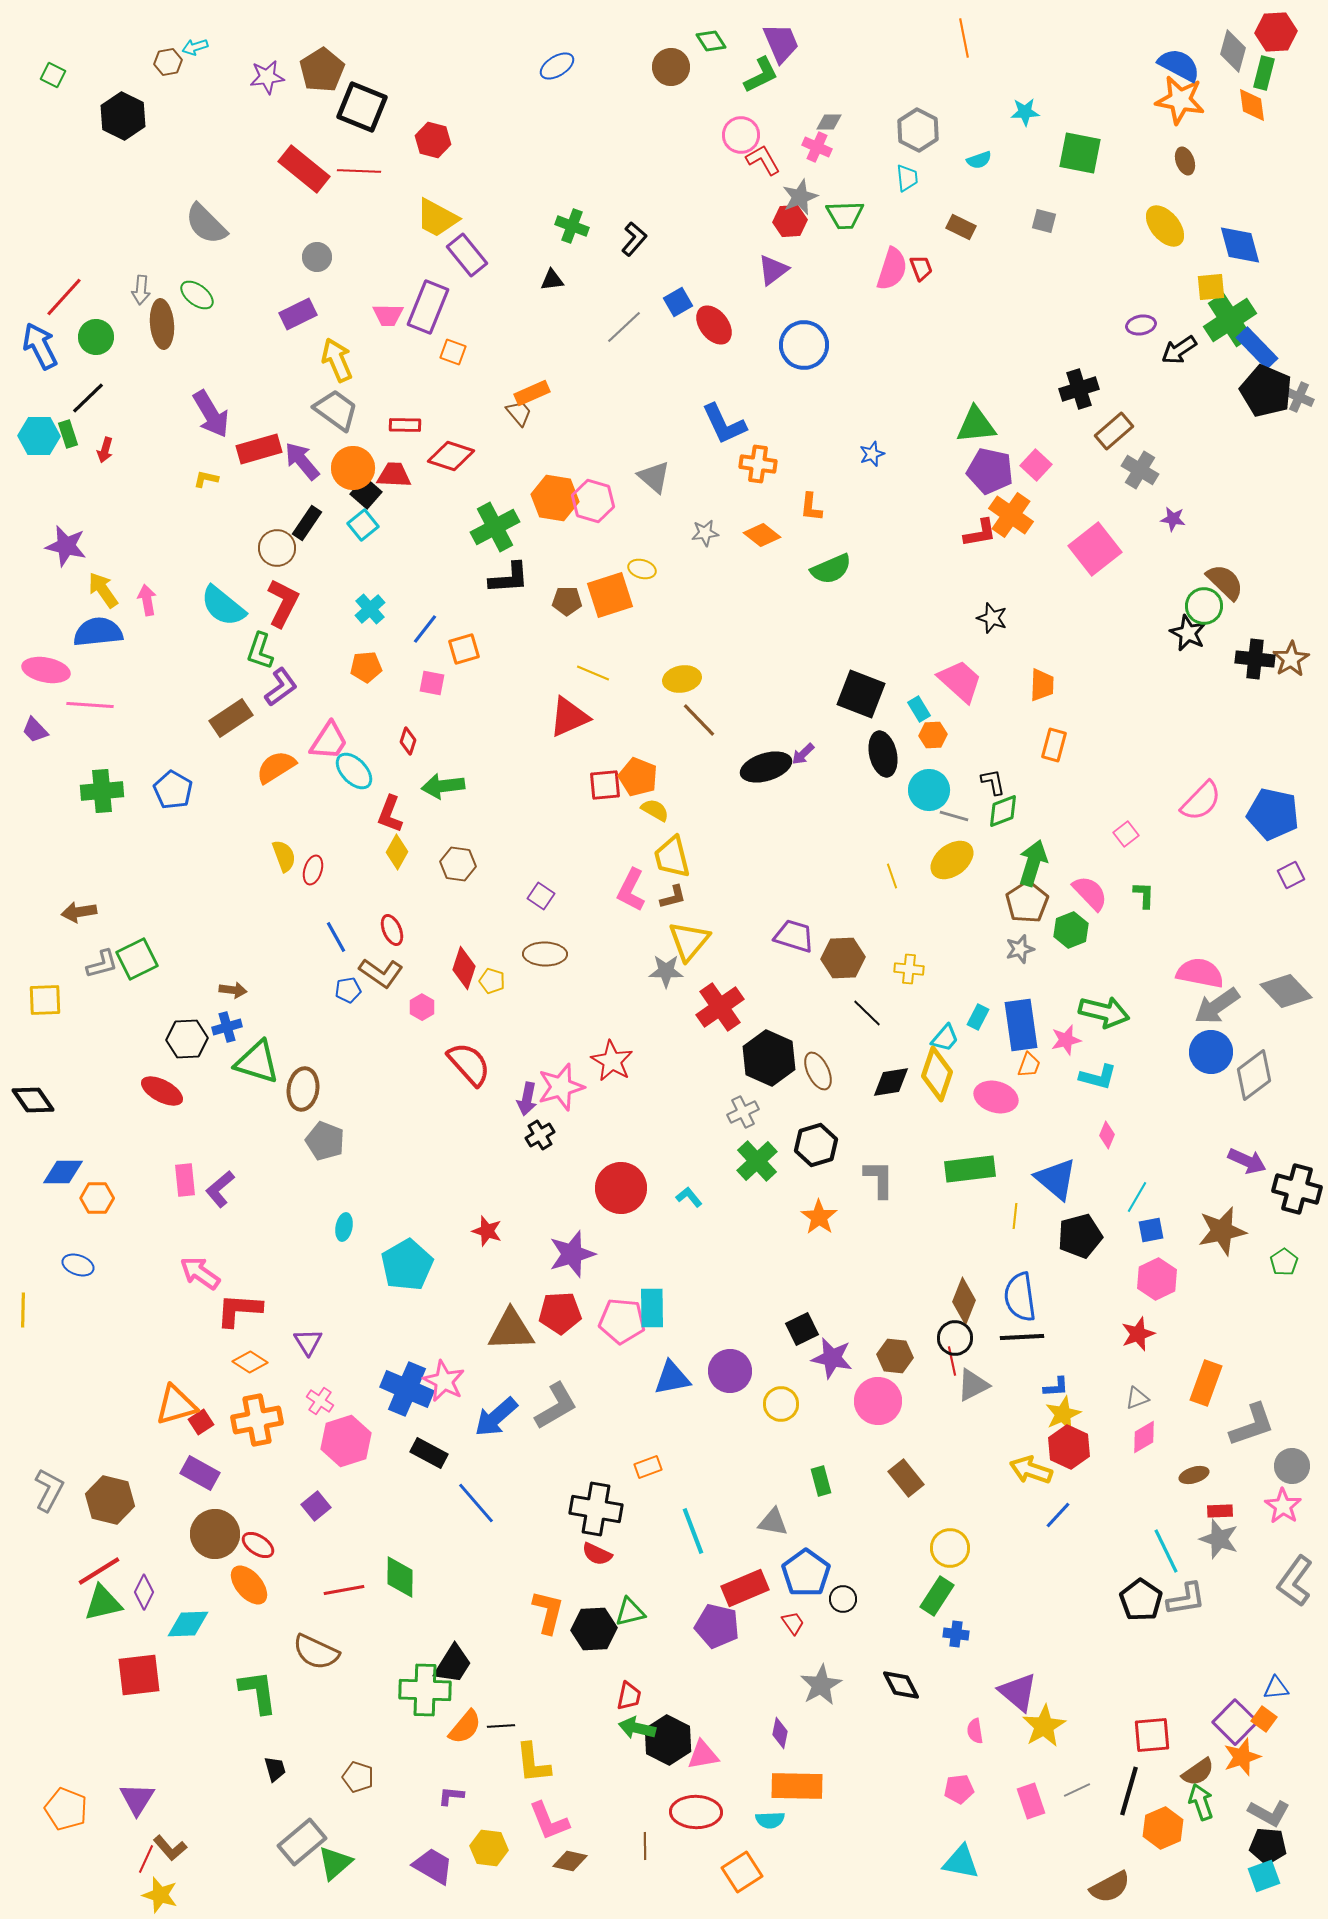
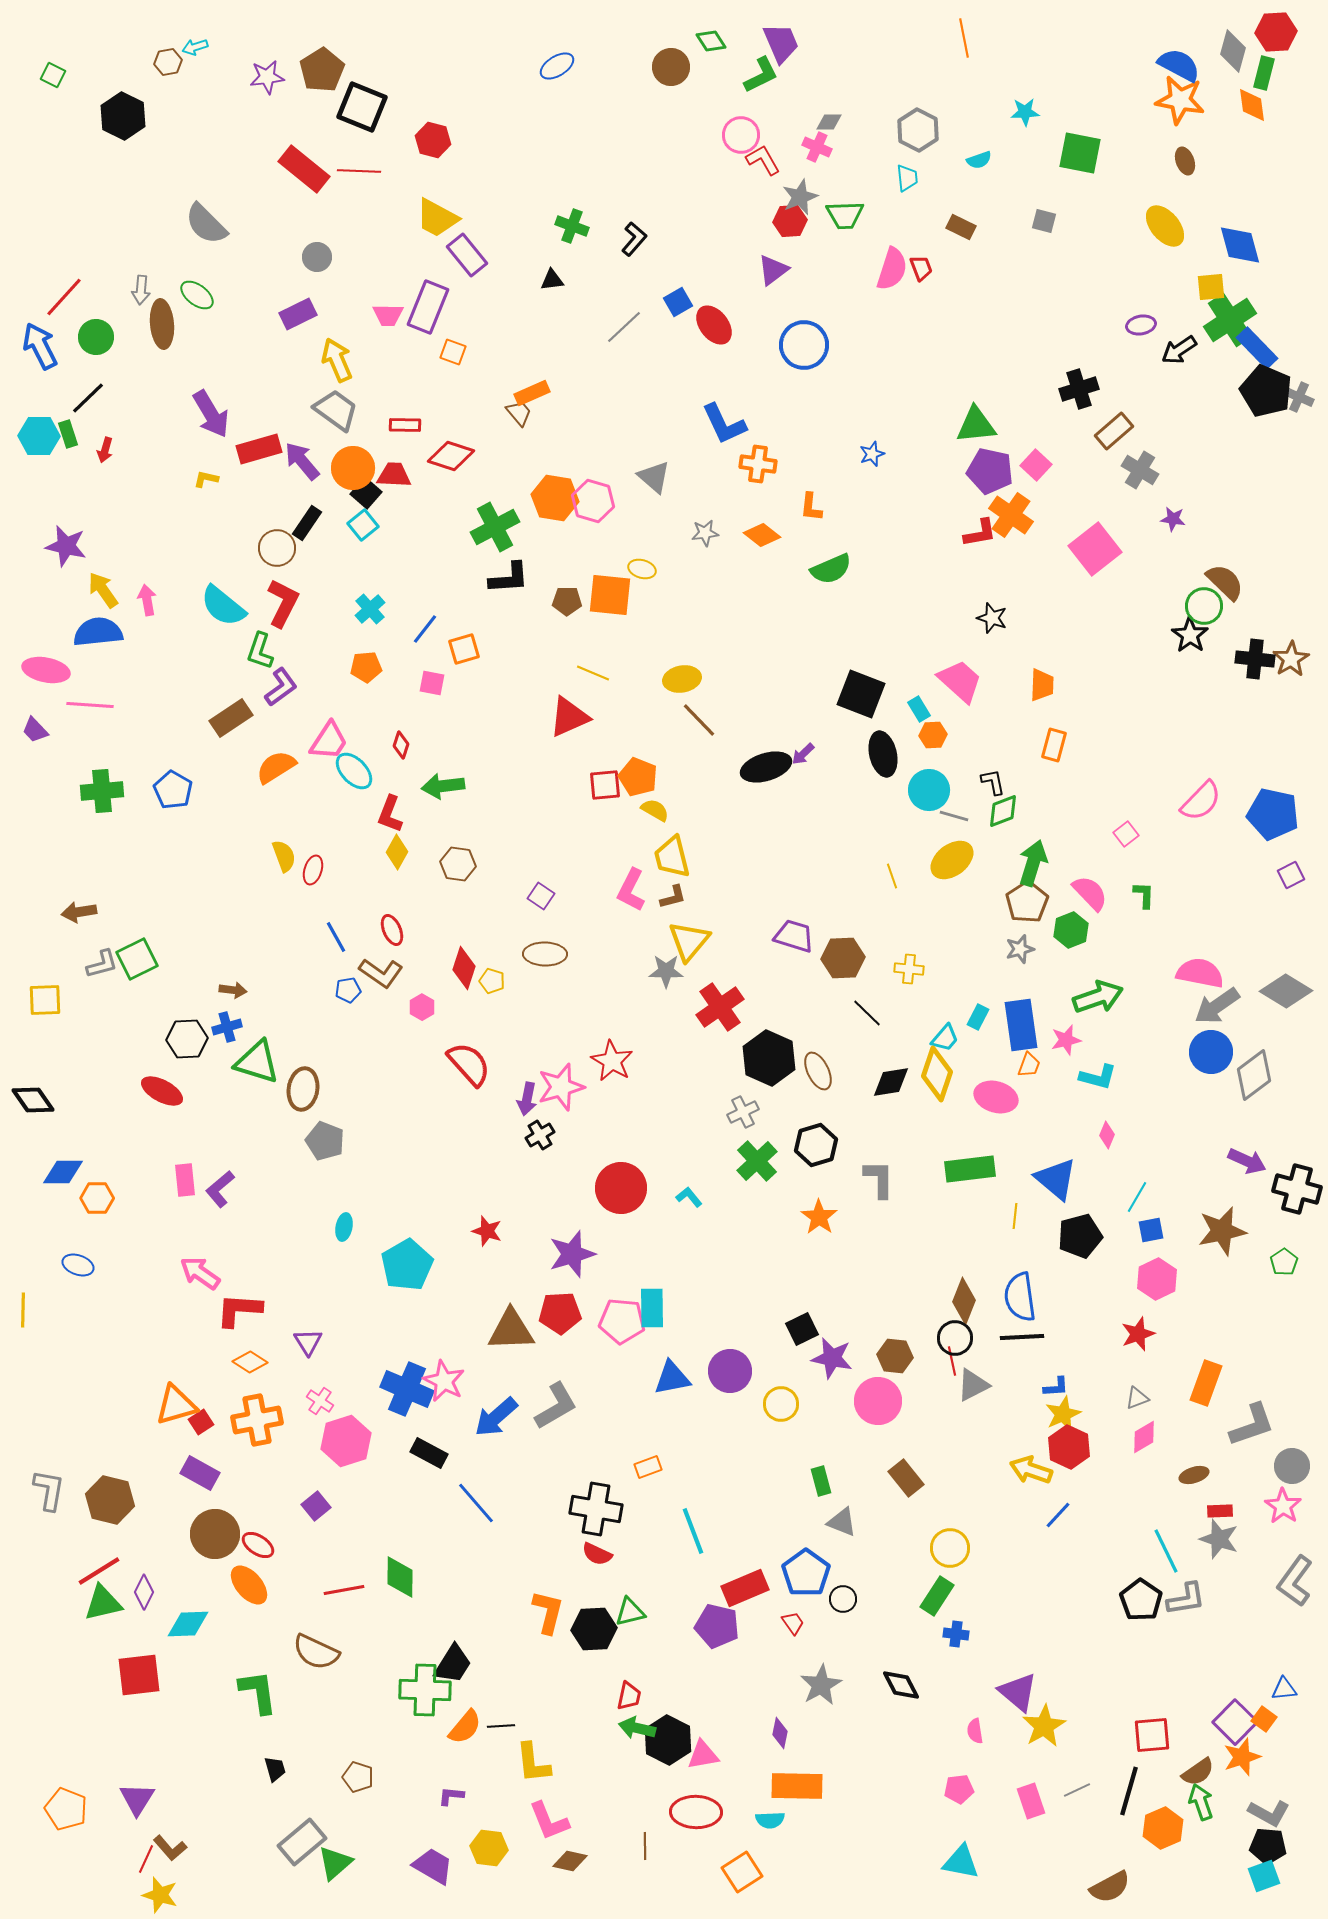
orange square at (610, 595): rotated 24 degrees clockwise
black star at (1188, 633): moved 2 px right, 2 px down; rotated 9 degrees clockwise
red diamond at (408, 741): moved 7 px left, 4 px down
gray diamond at (1286, 991): rotated 15 degrees counterclockwise
green arrow at (1104, 1012): moved 6 px left, 15 px up; rotated 33 degrees counterclockwise
gray L-shape at (49, 1490): rotated 18 degrees counterclockwise
gray triangle at (773, 1522): moved 69 px right; rotated 12 degrees clockwise
blue triangle at (1276, 1688): moved 8 px right, 1 px down
